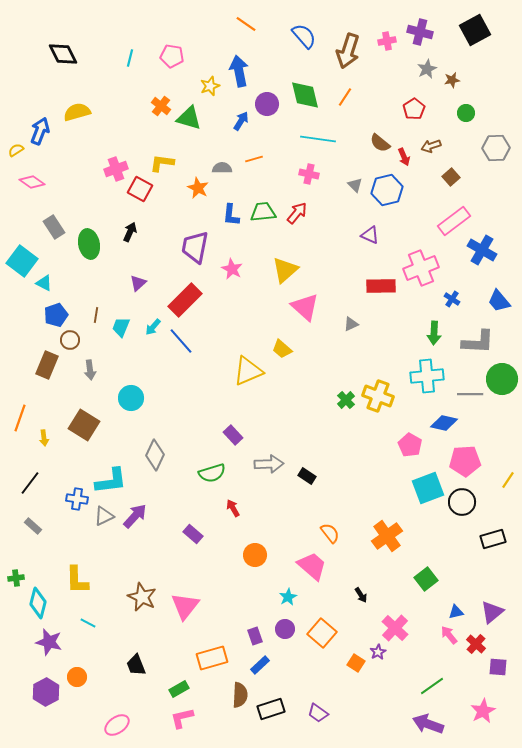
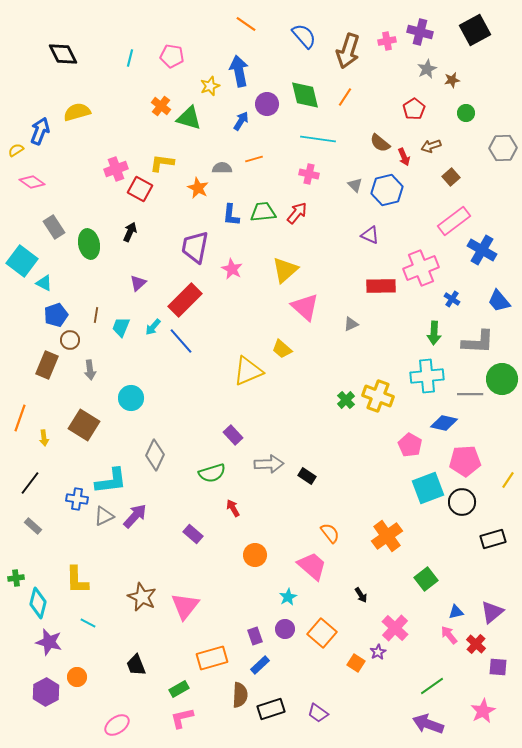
gray hexagon at (496, 148): moved 7 px right
